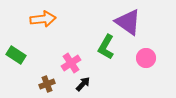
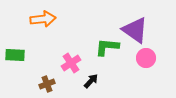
purple triangle: moved 7 px right, 8 px down
green L-shape: moved 1 px right; rotated 65 degrees clockwise
green rectangle: moved 1 px left; rotated 30 degrees counterclockwise
black arrow: moved 8 px right, 3 px up
